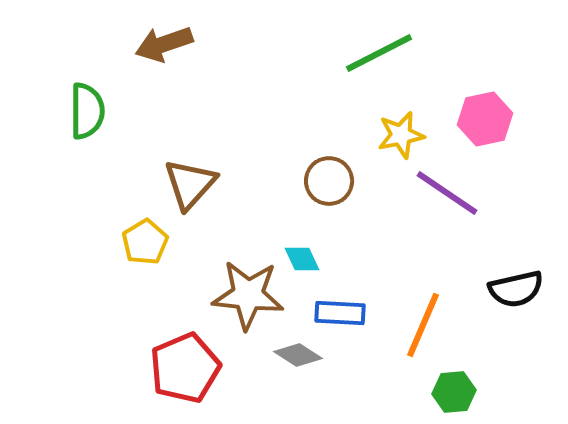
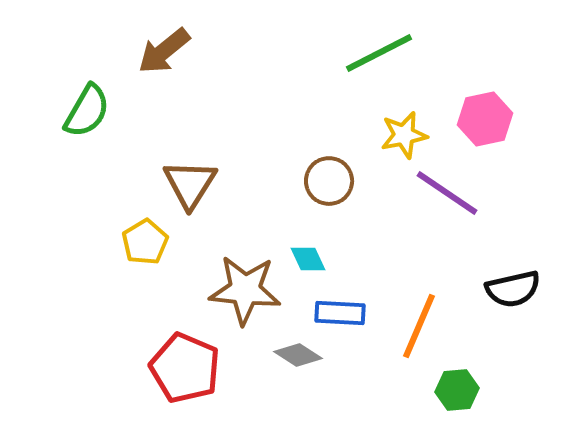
brown arrow: moved 7 px down; rotated 20 degrees counterclockwise
green semicircle: rotated 30 degrees clockwise
yellow star: moved 3 px right
brown triangle: rotated 10 degrees counterclockwise
cyan diamond: moved 6 px right
black semicircle: moved 3 px left
brown star: moved 3 px left, 5 px up
orange line: moved 4 px left, 1 px down
red pentagon: rotated 26 degrees counterclockwise
green hexagon: moved 3 px right, 2 px up
